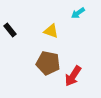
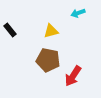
cyan arrow: rotated 16 degrees clockwise
yellow triangle: rotated 35 degrees counterclockwise
brown pentagon: moved 3 px up
